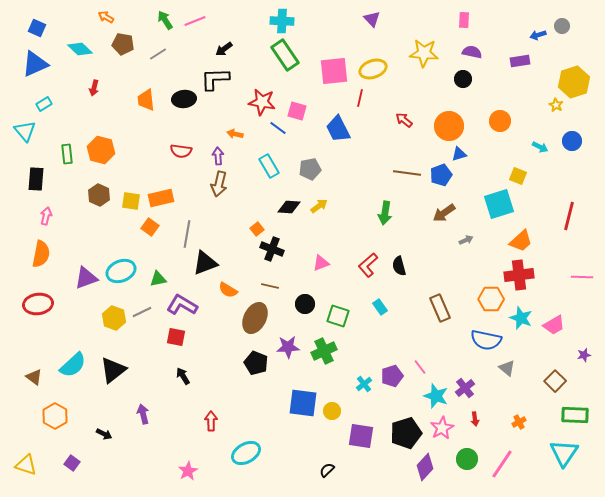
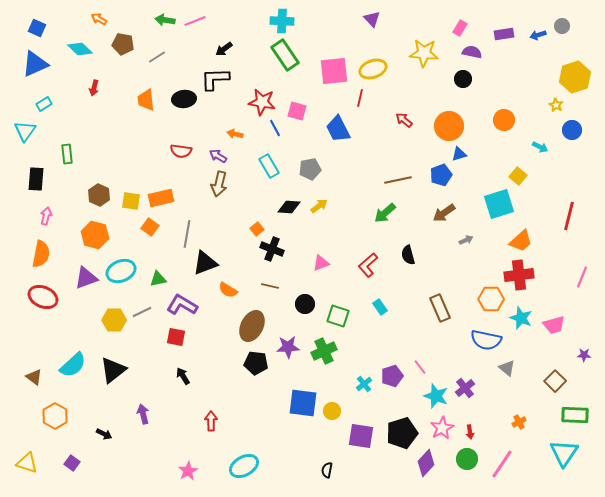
orange arrow at (106, 17): moved 7 px left, 2 px down
green arrow at (165, 20): rotated 48 degrees counterclockwise
pink rectangle at (464, 20): moved 4 px left, 8 px down; rotated 28 degrees clockwise
gray line at (158, 54): moved 1 px left, 3 px down
purple rectangle at (520, 61): moved 16 px left, 27 px up
yellow hexagon at (574, 82): moved 1 px right, 5 px up
orange circle at (500, 121): moved 4 px right, 1 px up
blue line at (278, 128): moved 3 px left; rotated 24 degrees clockwise
cyan triangle at (25, 131): rotated 15 degrees clockwise
blue circle at (572, 141): moved 11 px up
orange hexagon at (101, 150): moved 6 px left, 85 px down
purple arrow at (218, 156): rotated 54 degrees counterclockwise
brown line at (407, 173): moved 9 px left, 7 px down; rotated 20 degrees counterclockwise
yellow square at (518, 176): rotated 18 degrees clockwise
green arrow at (385, 213): rotated 40 degrees clockwise
black semicircle at (399, 266): moved 9 px right, 11 px up
pink line at (582, 277): rotated 70 degrees counterclockwise
red ellipse at (38, 304): moved 5 px right, 7 px up; rotated 32 degrees clockwise
yellow hexagon at (114, 318): moved 2 px down; rotated 20 degrees counterclockwise
brown ellipse at (255, 318): moved 3 px left, 8 px down
pink trapezoid at (554, 325): rotated 15 degrees clockwise
purple star at (584, 355): rotated 16 degrees clockwise
black pentagon at (256, 363): rotated 15 degrees counterclockwise
red arrow at (475, 419): moved 5 px left, 13 px down
black pentagon at (406, 433): moved 4 px left
cyan ellipse at (246, 453): moved 2 px left, 13 px down
yellow triangle at (26, 465): moved 1 px right, 2 px up
purple diamond at (425, 467): moved 1 px right, 4 px up
black semicircle at (327, 470): rotated 35 degrees counterclockwise
